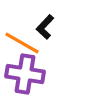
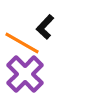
purple cross: rotated 36 degrees clockwise
